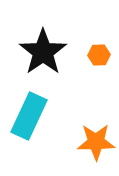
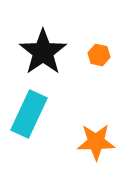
orange hexagon: rotated 15 degrees clockwise
cyan rectangle: moved 2 px up
